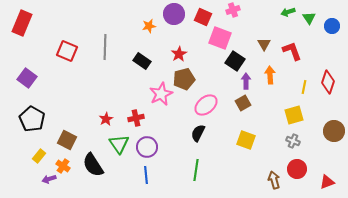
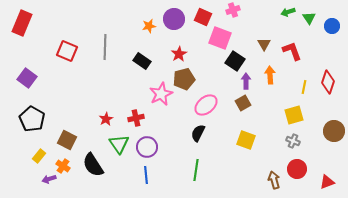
purple circle at (174, 14): moved 5 px down
